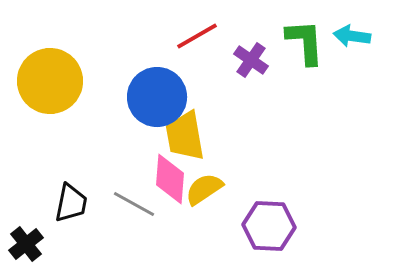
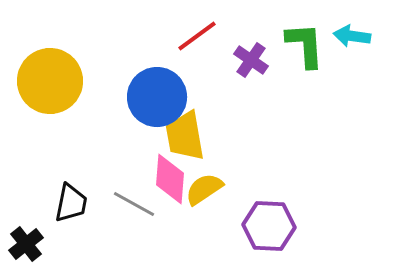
red line: rotated 6 degrees counterclockwise
green L-shape: moved 3 px down
